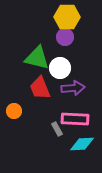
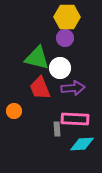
purple circle: moved 1 px down
gray rectangle: rotated 24 degrees clockwise
